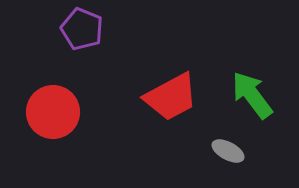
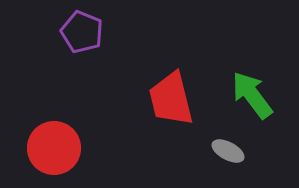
purple pentagon: moved 3 px down
red trapezoid: moved 2 px down; rotated 104 degrees clockwise
red circle: moved 1 px right, 36 px down
